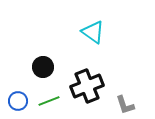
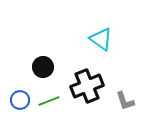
cyan triangle: moved 8 px right, 7 px down
blue circle: moved 2 px right, 1 px up
gray L-shape: moved 4 px up
